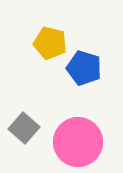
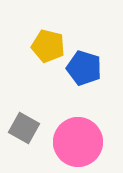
yellow pentagon: moved 2 px left, 3 px down
gray square: rotated 12 degrees counterclockwise
